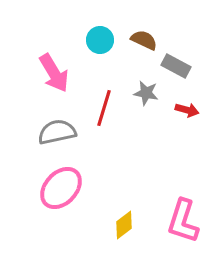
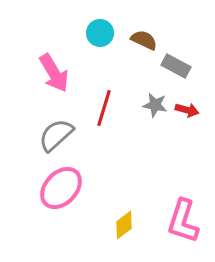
cyan circle: moved 7 px up
gray star: moved 9 px right, 12 px down
gray semicircle: moved 1 px left, 3 px down; rotated 30 degrees counterclockwise
